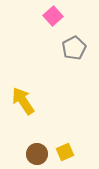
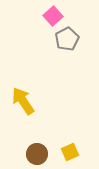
gray pentagon: moved 7 px left, 9 px up
yellow square: moved 5 px right
